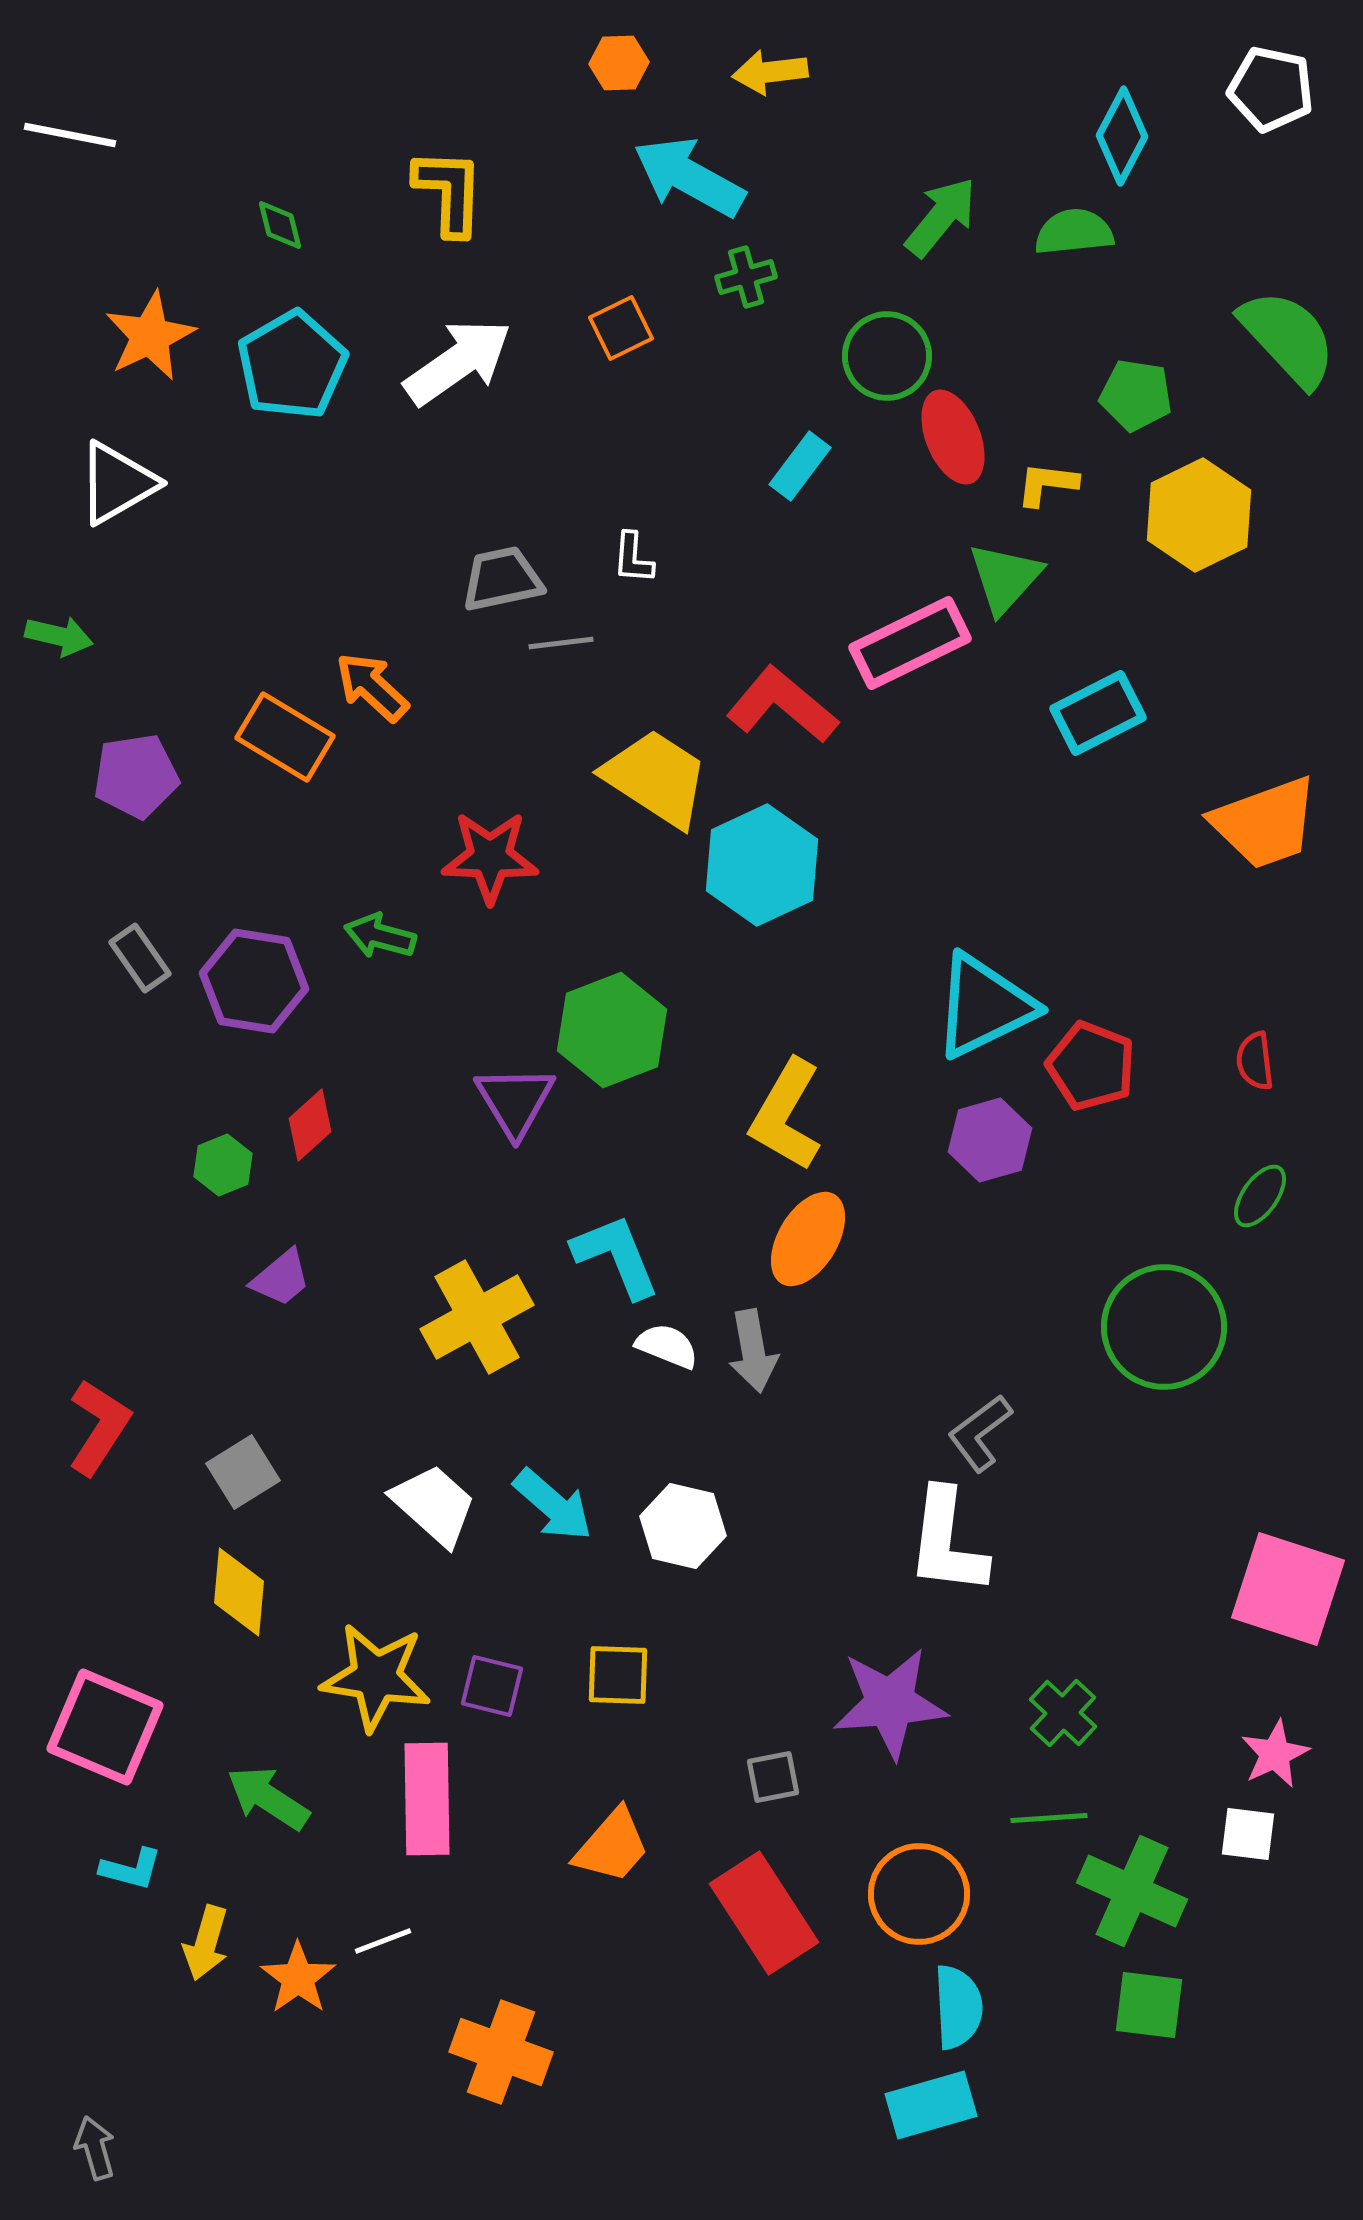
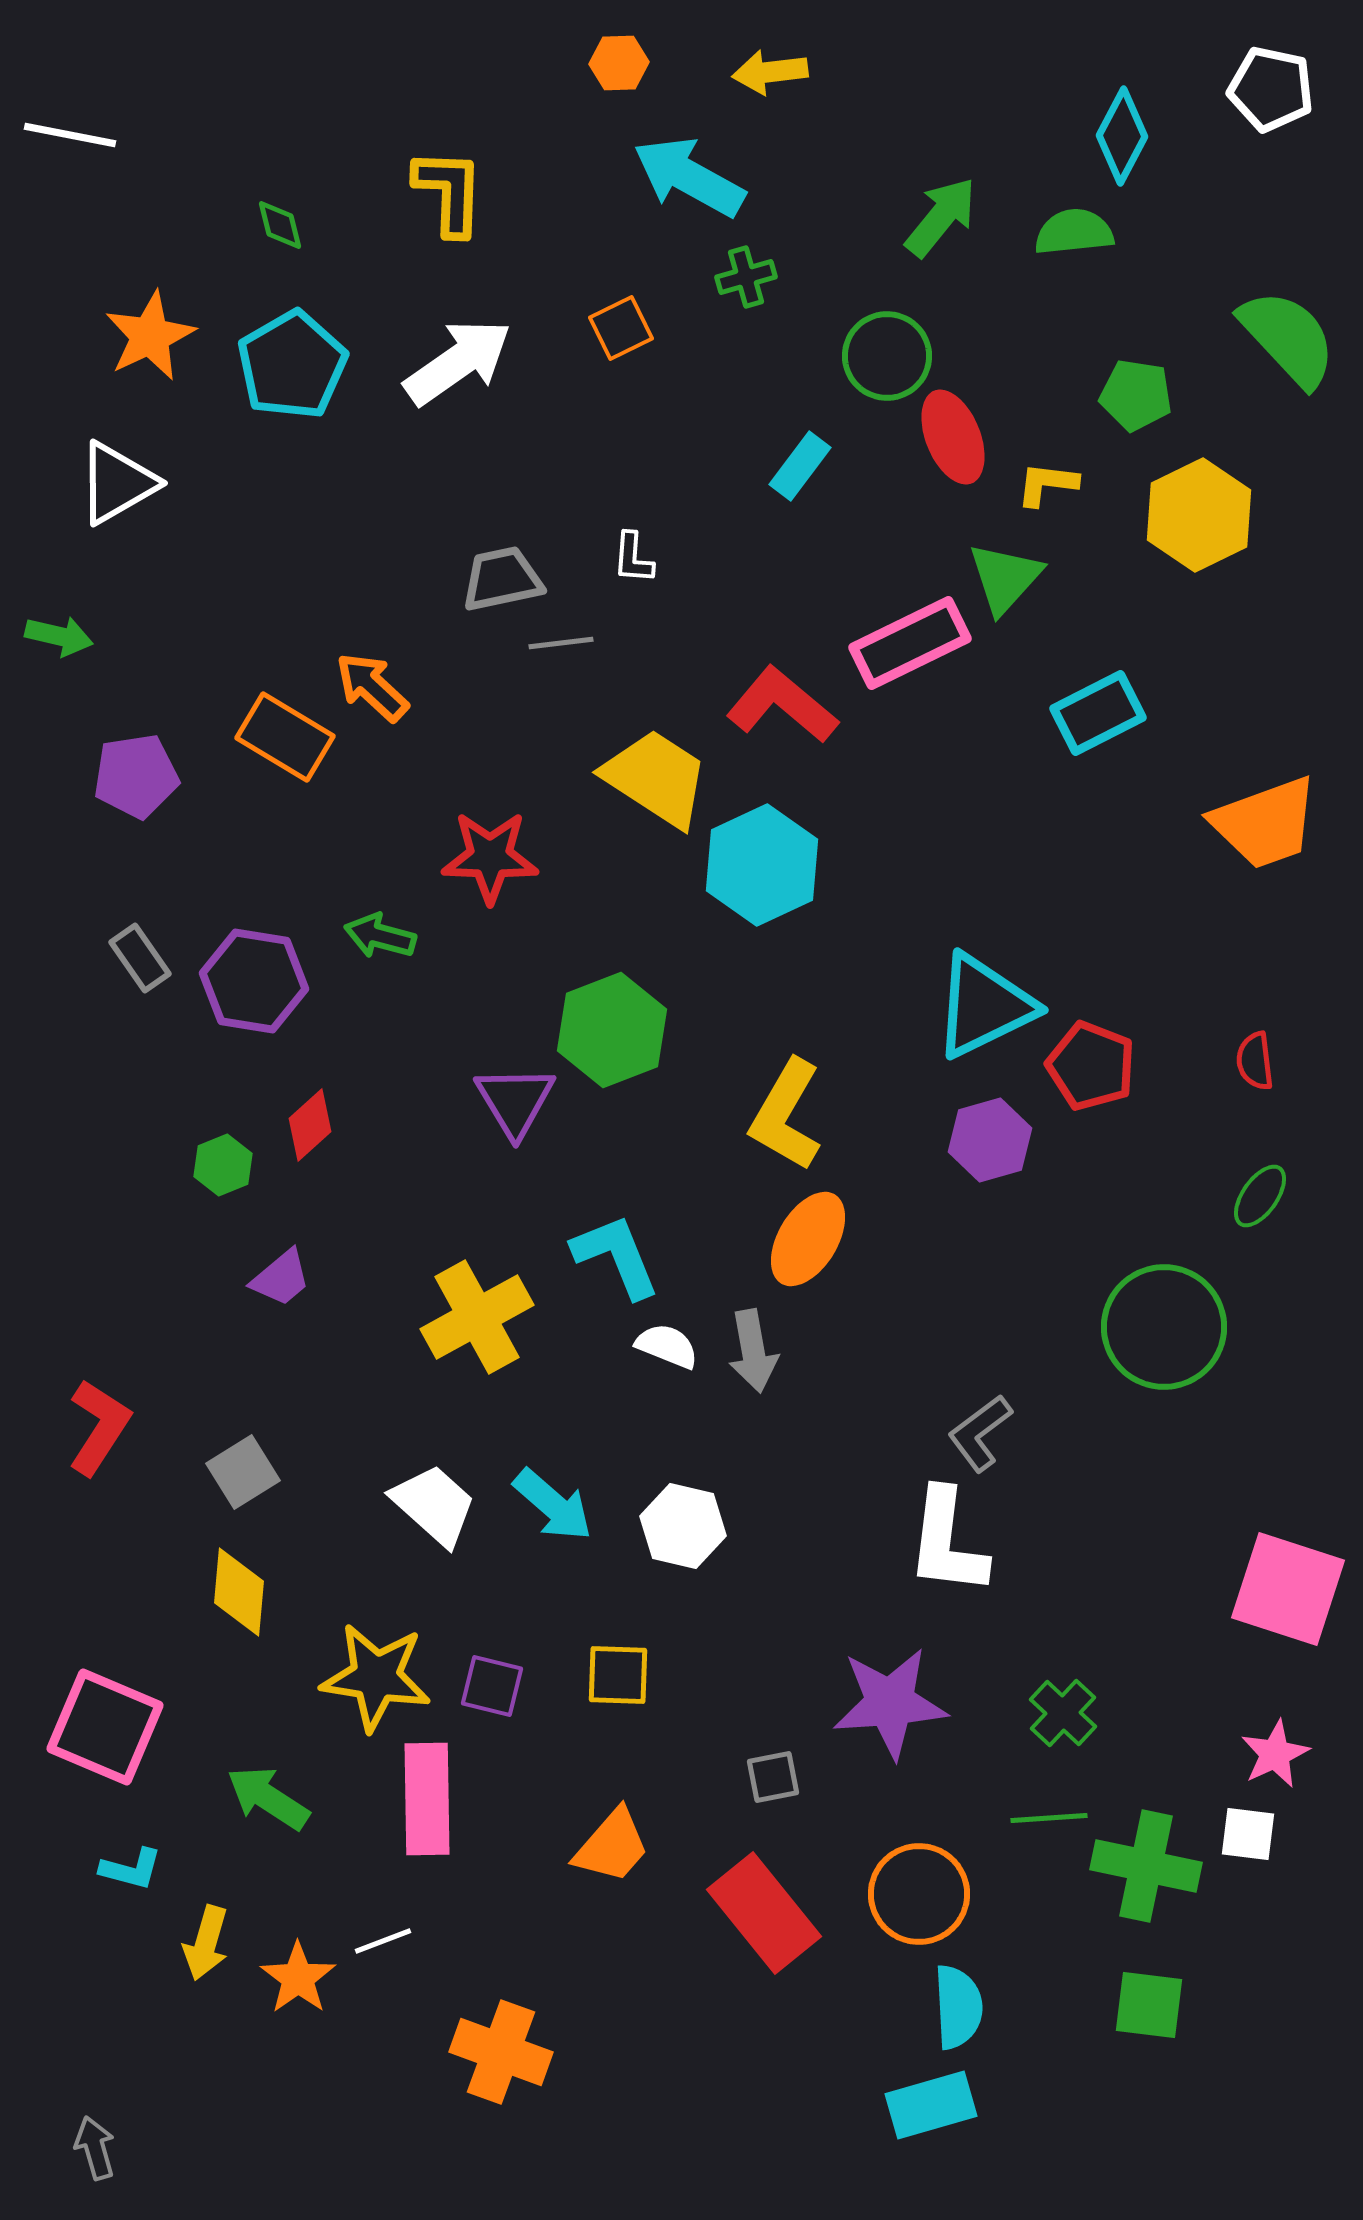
green cross at (1132, 1891): moved 14 px right, 25 px up; rotated 12 degrees counterclockwise
red rectangle at (764, 1913): rotated 6 degrees counterclockwise
